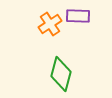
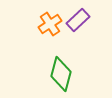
purple rectangle: moved 4 px down; rotated 45 degrees counterclockwise
